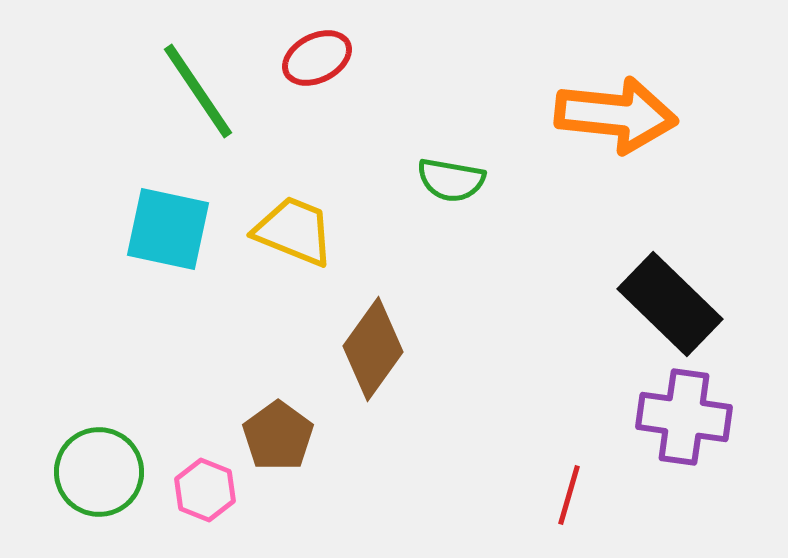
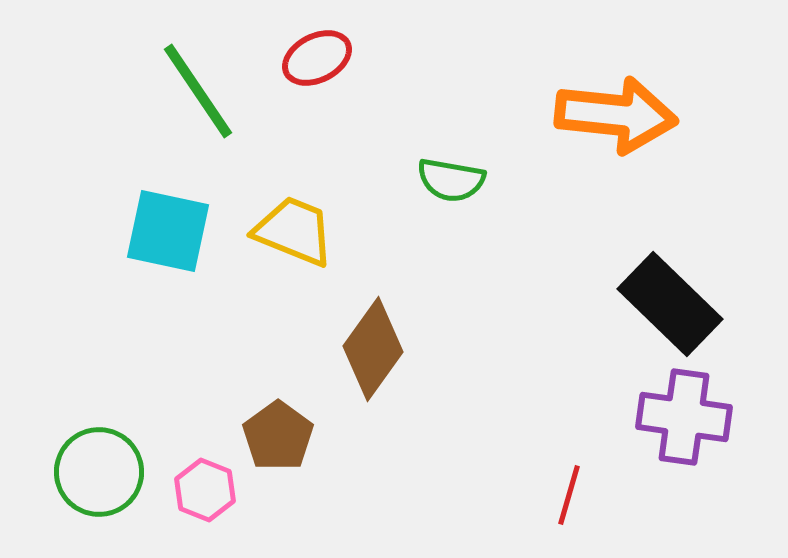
cyan square: moved 2 px down
